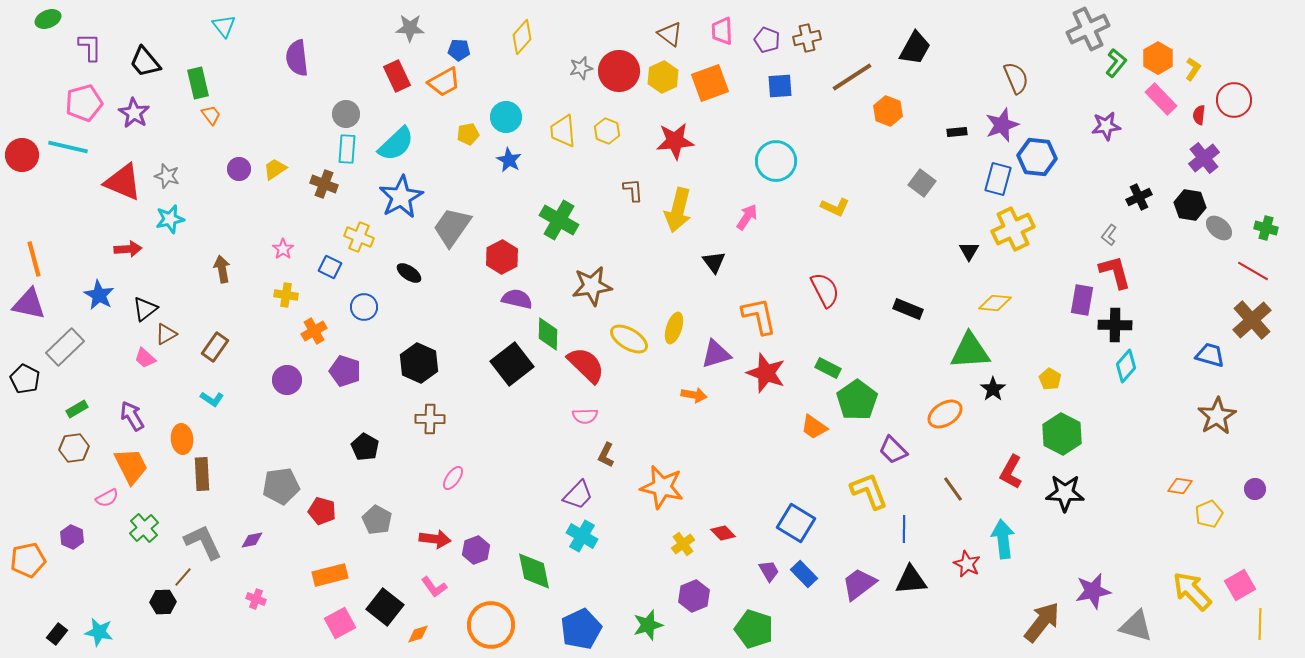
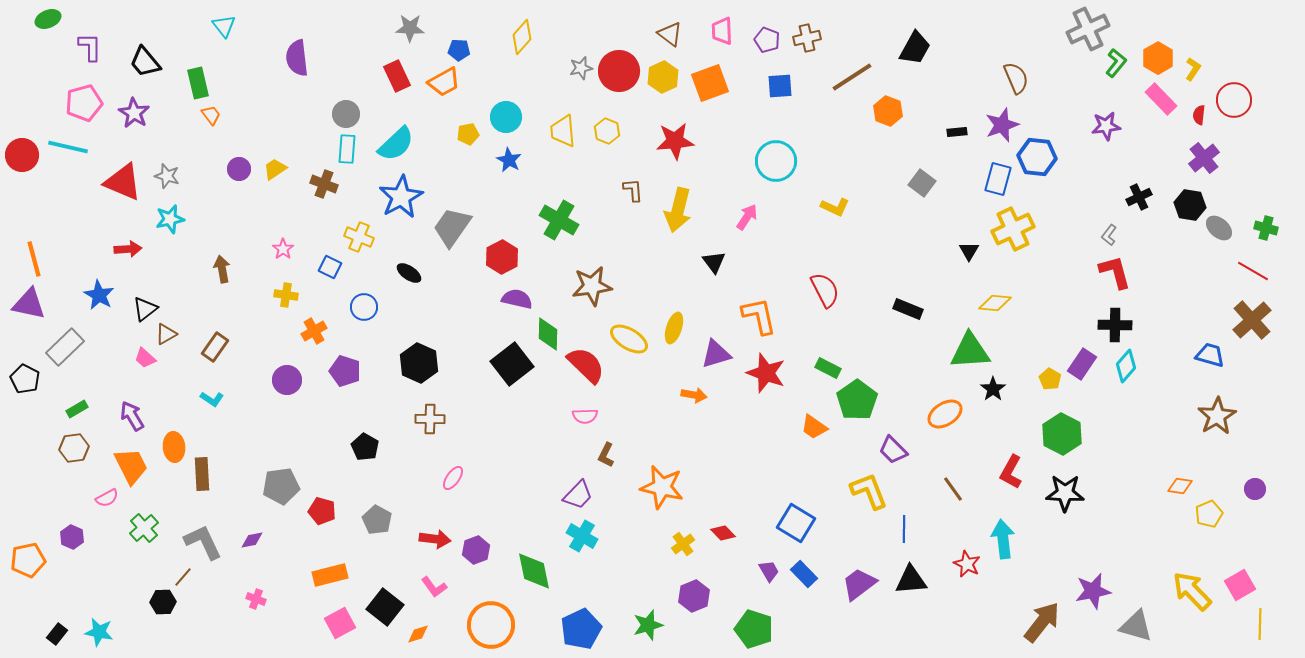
purple rectangle at (1082, 300): moved 64 px down; rotated 24 degrees clockwise
orange ellipse at (182, 439): moved 8 px left, 8 px down
